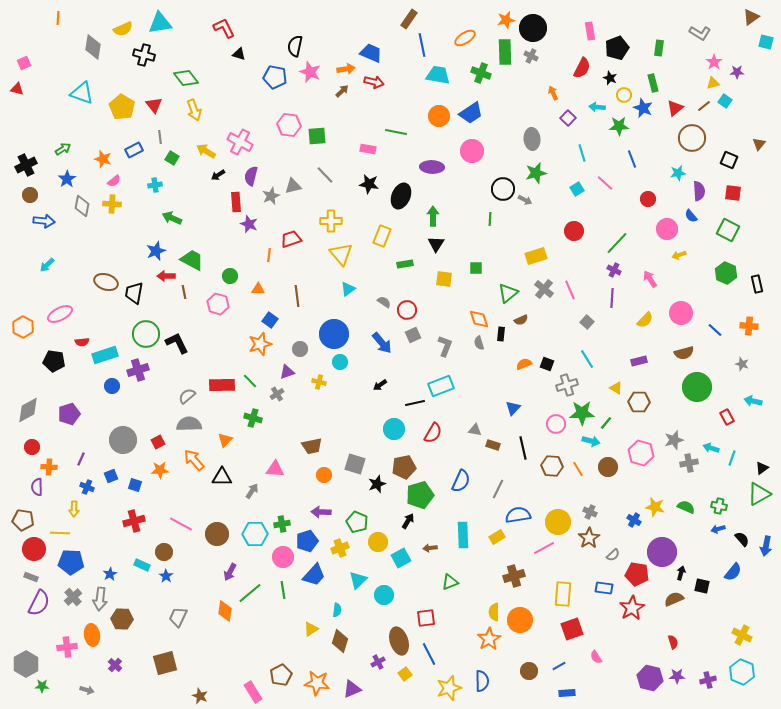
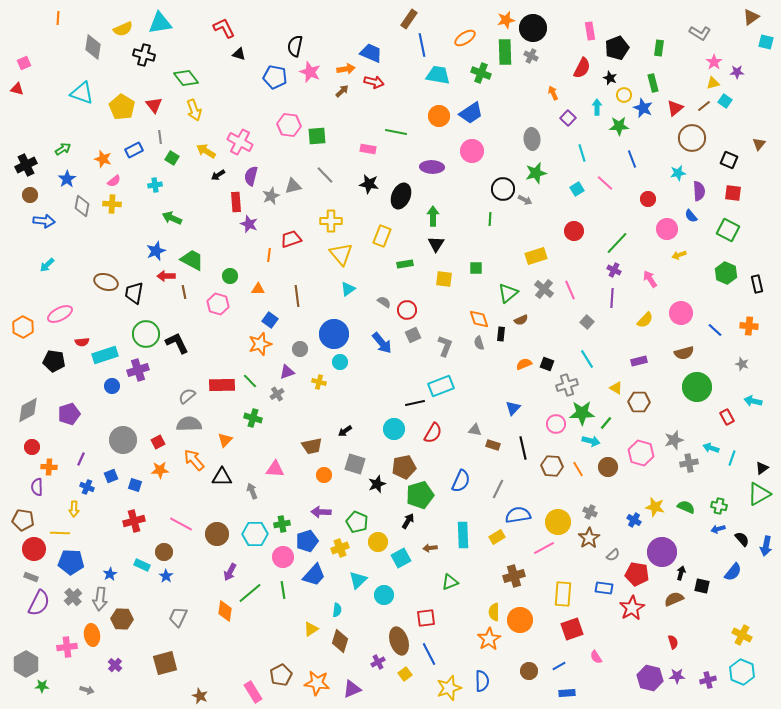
cyan arrow at (597, 107): rotated 84 degrees clockwise
black arrow at (380, 385): moved 35 px left, 46 px down
gray arrow at (252, 491): rotated 56 degrees counterclockwise
